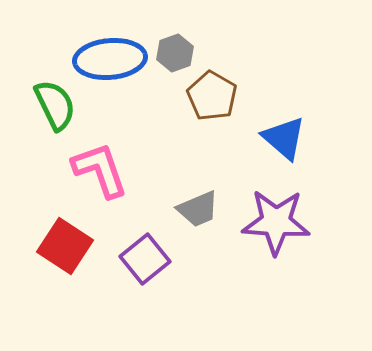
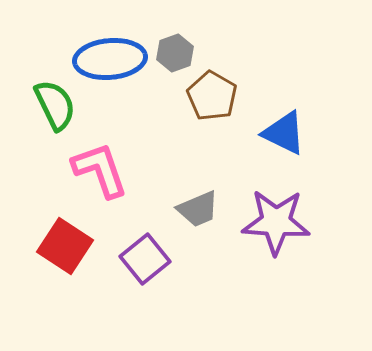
blue triangle: moved 5 px up; rotated 15 degrees counterclockwise
